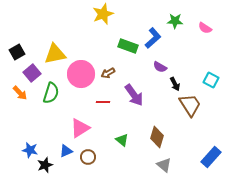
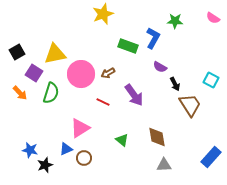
pink semicircle: moved 8 px right, 10 px up
blue L-shape: rotated 20 degrees counterclockwise
purple square: moved 2 px right; rotated 18 degrees counterclockwise
red line: rotated 24 degrees clockwise
brown diamond: rotated 25 degrees counterclockwise
blue triangle: moved 2 px up
brown circle: moved 4 px left, 1 px down
gray triangle: rotated 42 degrees counterclockwise
